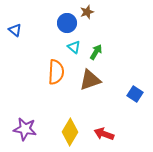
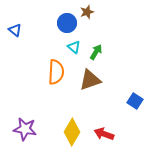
blue square: moved 7 px down
yellow diamond: moved 2 px right
